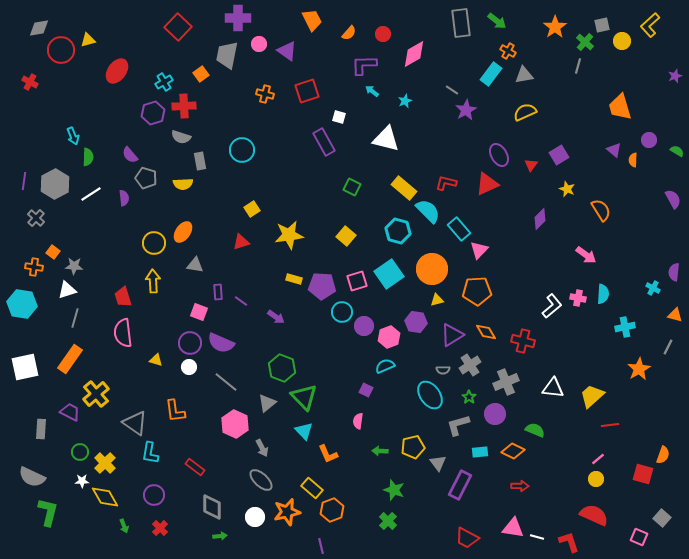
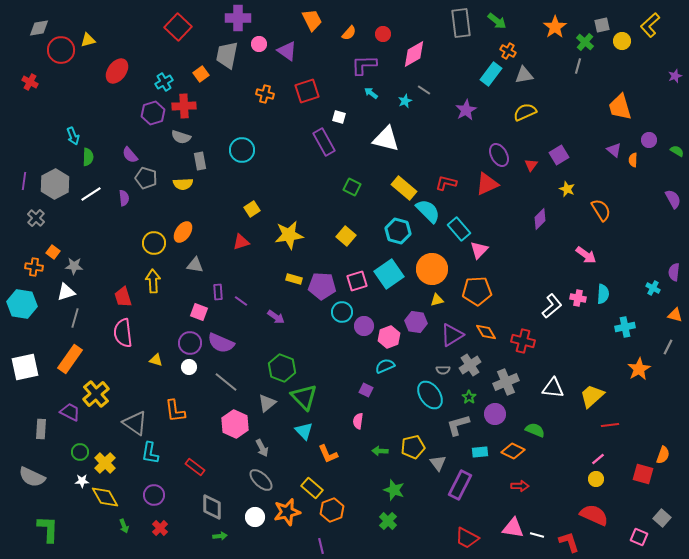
gray line at (452, 90): moved 28 px left
cyan arrow at (372, 91): moved 1 px left, 2 px down
white triangle at (67, 290): moved 1 px left, 2 px down
green L-shape at (48, 512): moved 17 px down; rotated 12 degrees counterclockwise
white line at (537, 537): moved 2 px up
